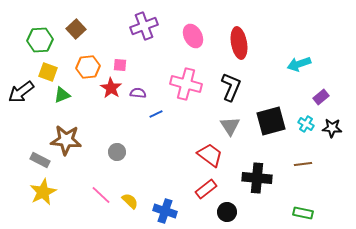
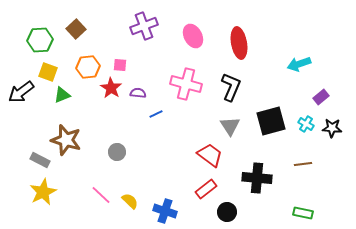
brown star: rotated 12 degrees clockwise
